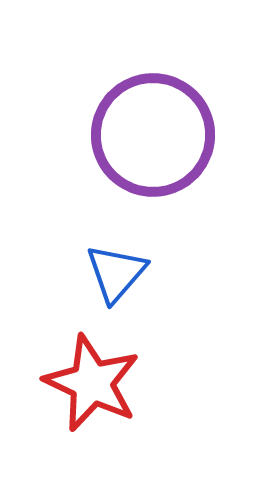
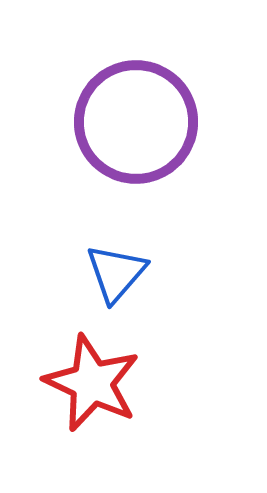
purple circle: moved 17 px left, 13 px up
